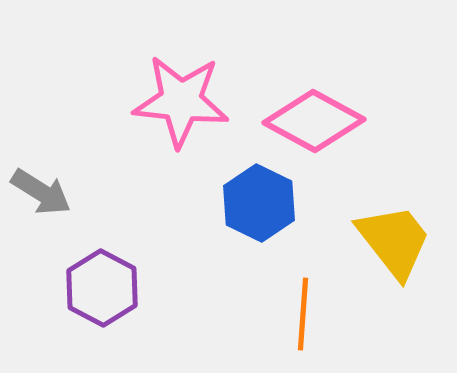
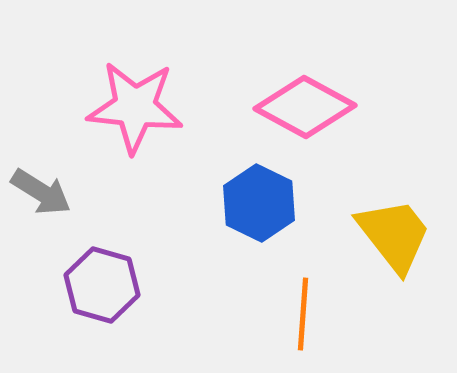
pink star: moved 46 px left, 6 px down
pink diamond: moved 9 px left, 14 px up
yellow trapezoid: moved 6 px up
purple hexagon: moved 3 px up; rotated 12 degrees counterclockwise
